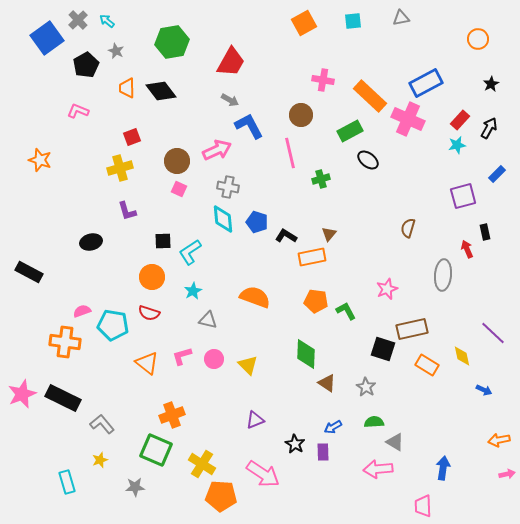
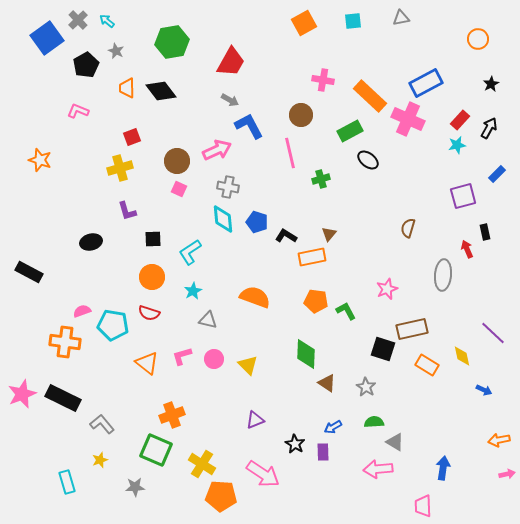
black square at (163, 241): moved 10 px left, 2 px up
